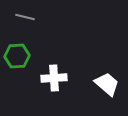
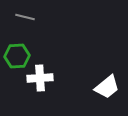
white cross: moved 14 px left
white trapezoid: moved 3 px down; rotated 100 degrees clockwise
